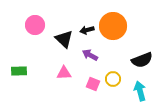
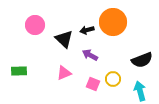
orange circle: moved 4 px up
pink triangle: rotated 21 degrees counterclockwise
